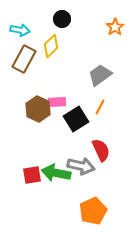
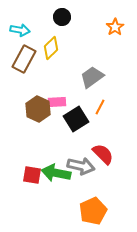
black circle: moved 2 px up
yellow diamond: moved 2 px down
gray trapezoid: moved 8 px left, 2 px down
red semicircle: moved 2 px right, 4 px down; rotated 20 degrees counterclockwise
red square: rotated 18 degrees clockwise
